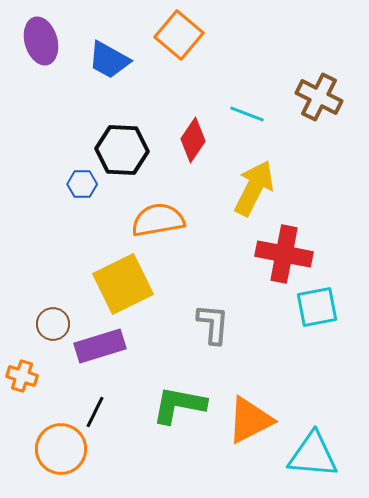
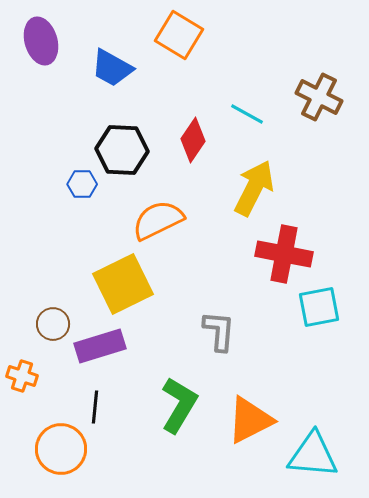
orange square: rotated 9 degrees counterclockwise
blue trapezoid: moved 3 px right, 8 px down
cyan line: rotated 8 degrees clockwise
orange semicircle: rotated 16 degrees counterclockwise
cyan square: moved 2 px right
gray L-shape: moved 6 px right, 7 px down
green L-shape: rotated 110 degrees clockwise
black line: moved 5 px up; rotated 20 degrees counterclockwise
